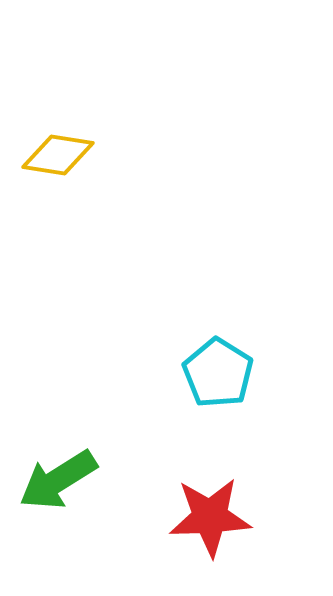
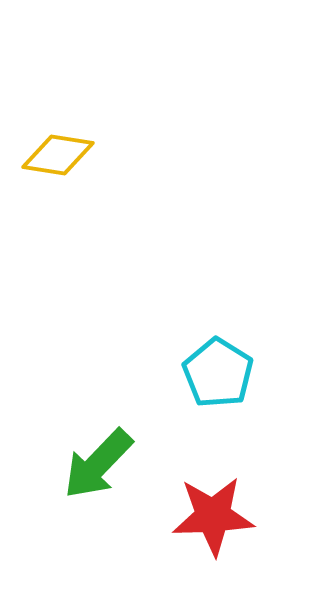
green arrow: moved 40 px right, 16 px up; rotated 14 degrees counterclockwise
red star: moved 3 px right, 1 px up
